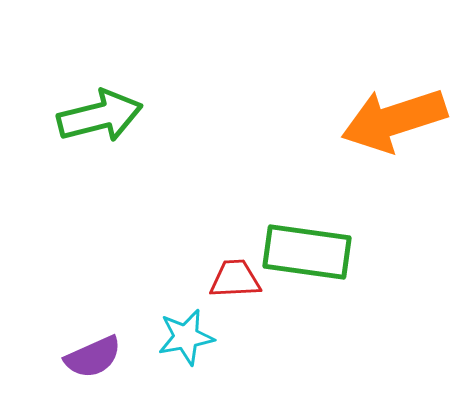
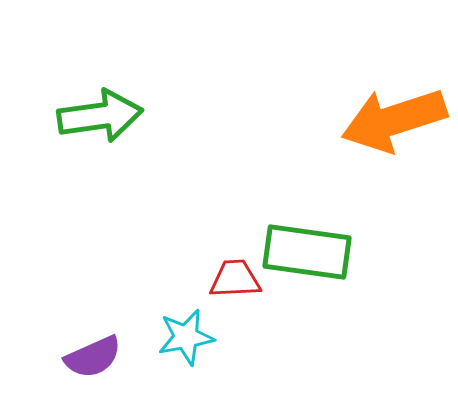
green arrow: rotated 6 degrees clockwise
